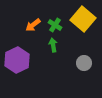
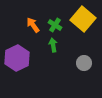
orange arrow: rotated 91 degrees clockwise
purple hexagon: moved 2 px up
